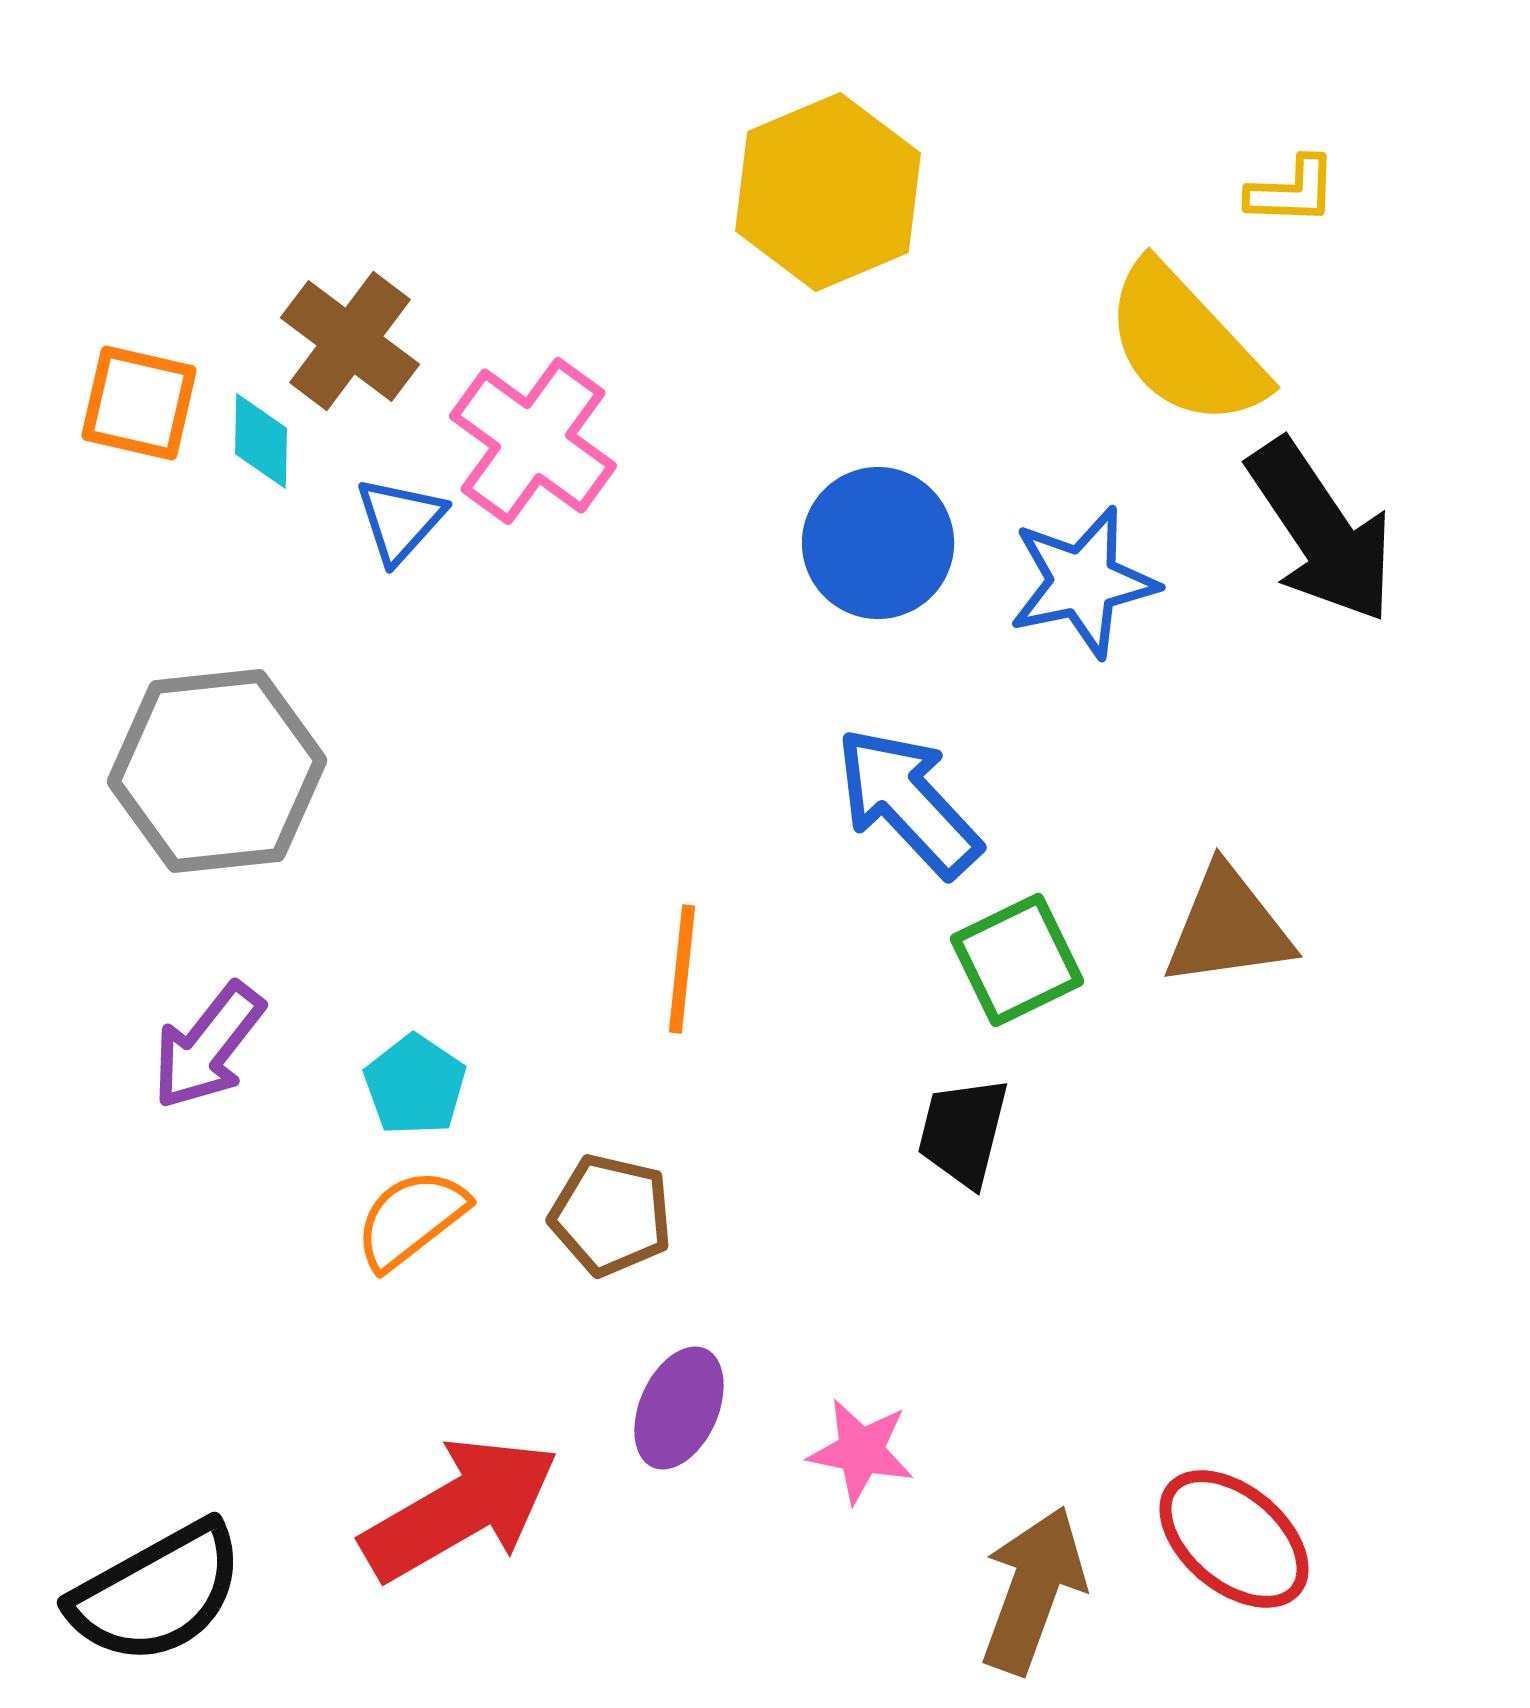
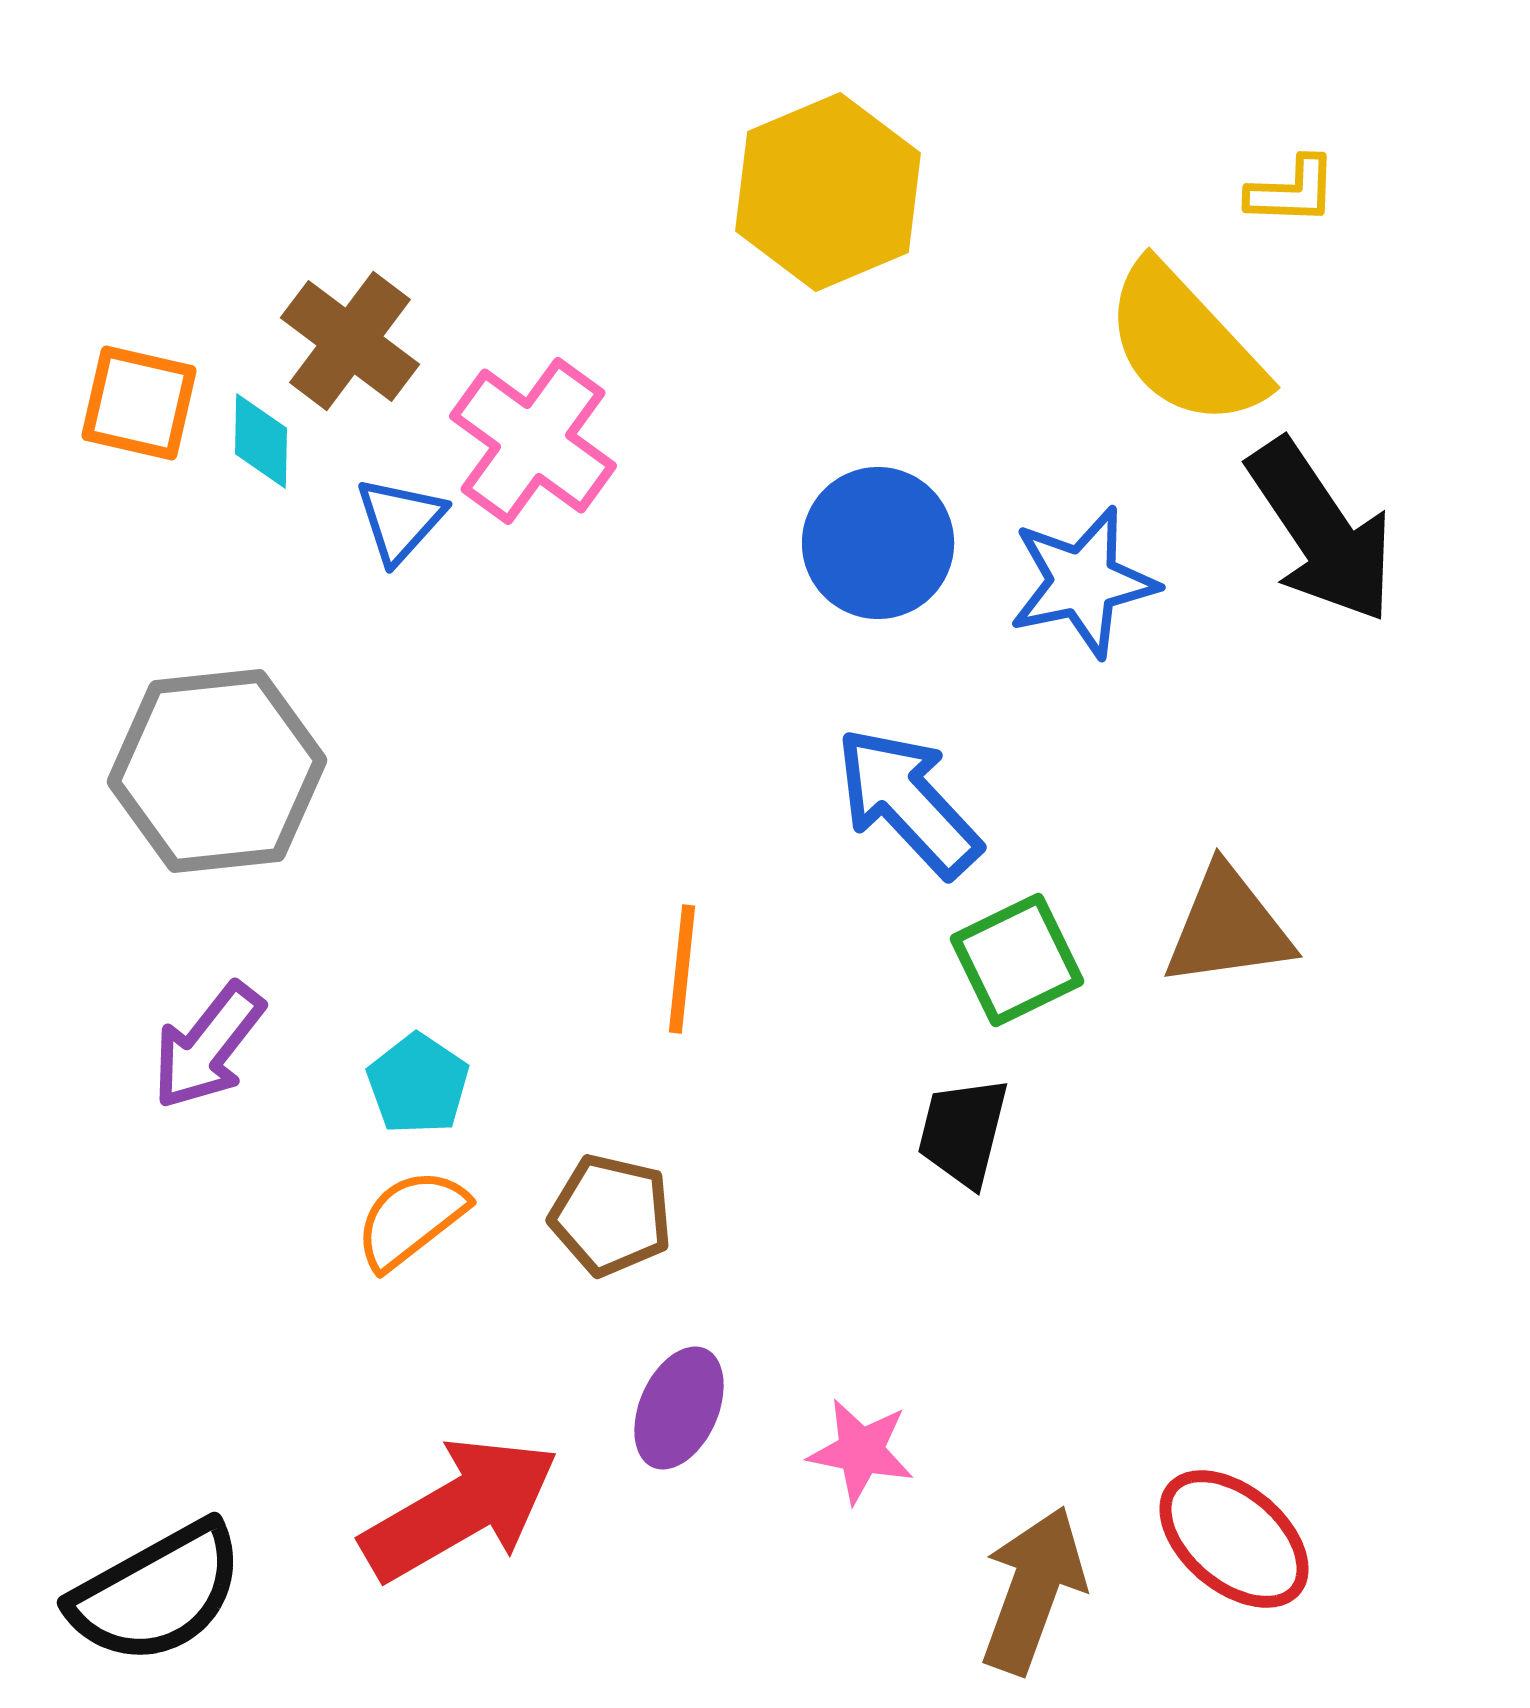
cyan pentagon: moved 3 px right, 1 px up
